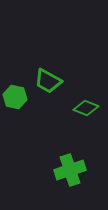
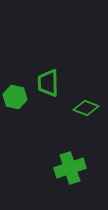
green trapezoid: moved 2 px down; rotated 60 degrees clockwise
green cross: moved 2 px up
